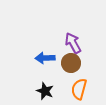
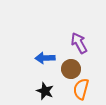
purple arrow: moved 6 px right
brown circle: moved 6 px down
orange semicircle: moved 2 px right
